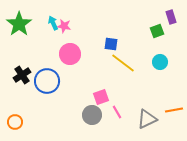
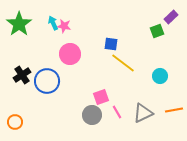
purple rectangle: rotated 64 degrees clockwise
cyan circle: moved 14 px down
gray triangle: moved 4 px left, 6 px up
